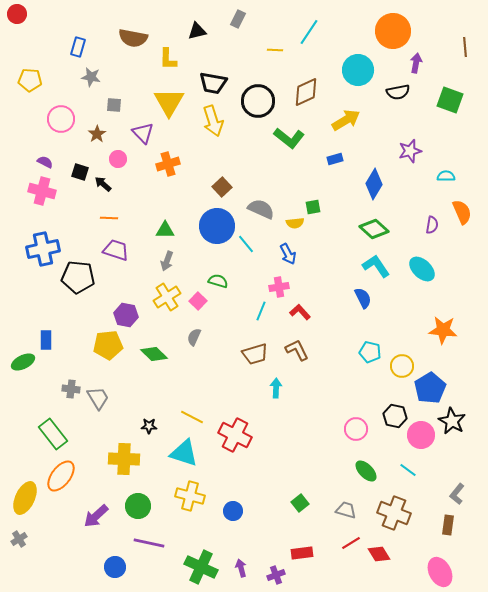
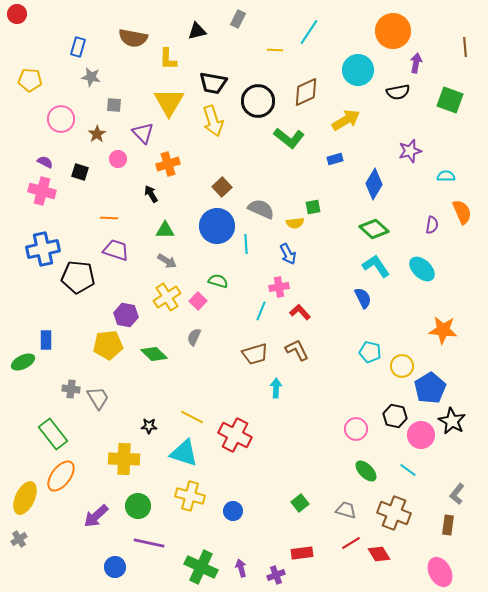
black arrow at (103, 184): moved 48 px right, 10 px down; rotated 18 degrees clockwise
cyan line at (246, 244): rotated 36 degrees clockwise
gray arrow at (167, 261): rotated 78 degrees counterclockwise
